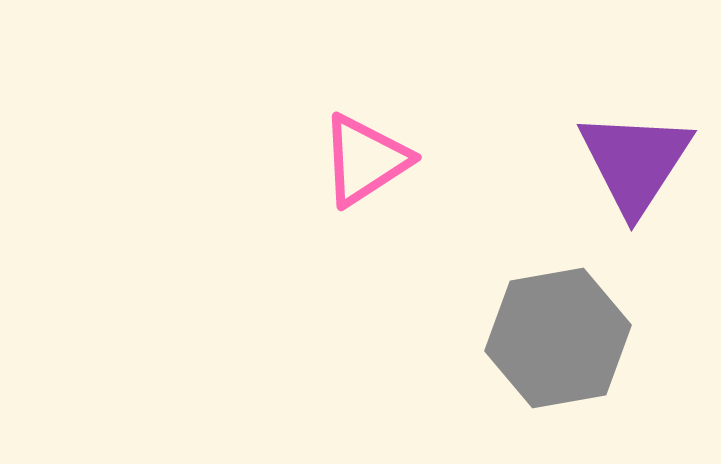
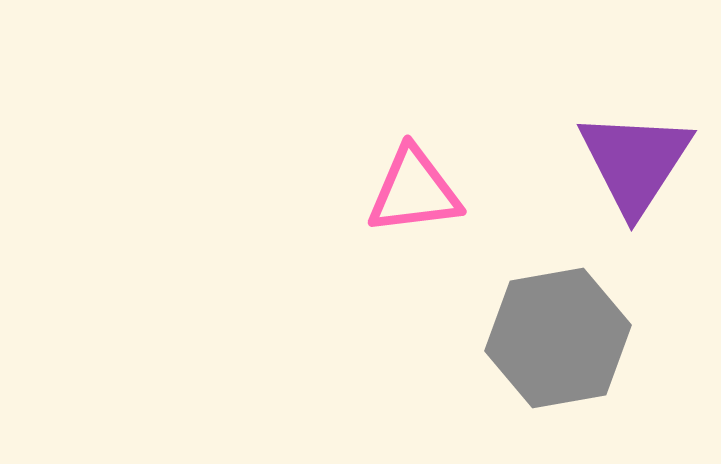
pink triangle: moved 49 px right, 31 px down; rotated 26 degrees clockwise
